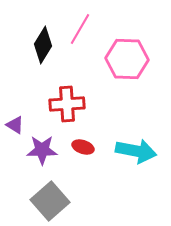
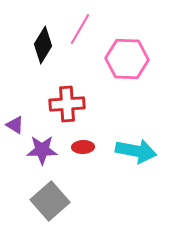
red ellipse: rotated 20 degrees counterclockwise
